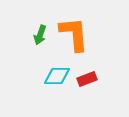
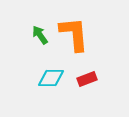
green arrow: rotated 126 degrees clockwise
cyan diamond: moved 6 px left, 2 px down
